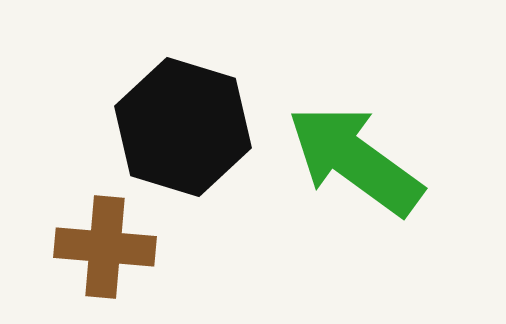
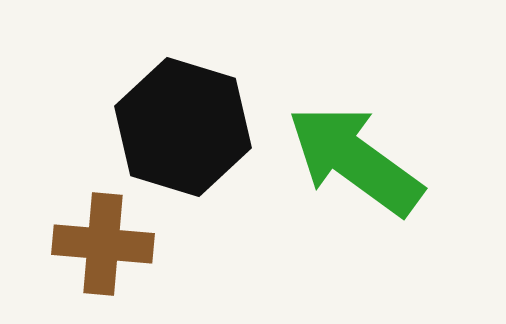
brown cross: moved 2 px left, 3 px up
